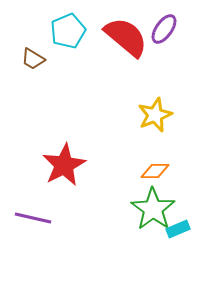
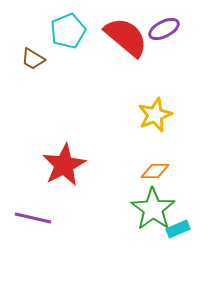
purple ellipse: rotated 28 degrees clockwise
